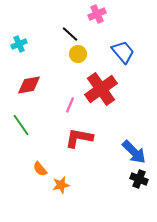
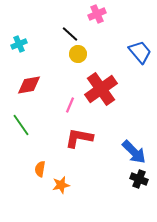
blue trapezoid: moved 17 px right
orange semicircle: rotated 49 degrees clockwise
